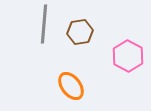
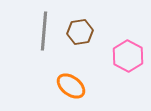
gray line: moved 7 px down
orange ellipse: rotated 16 degrees counterclockwise
